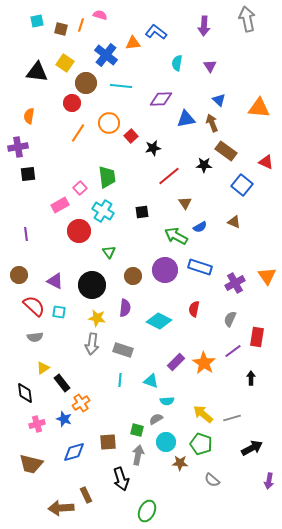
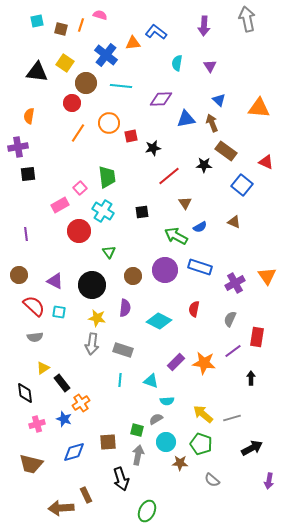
red square at (131, 136): rotated 32 degrees clockwise
orange star at (204, 363): rotated 25 degrees counterclockwise
